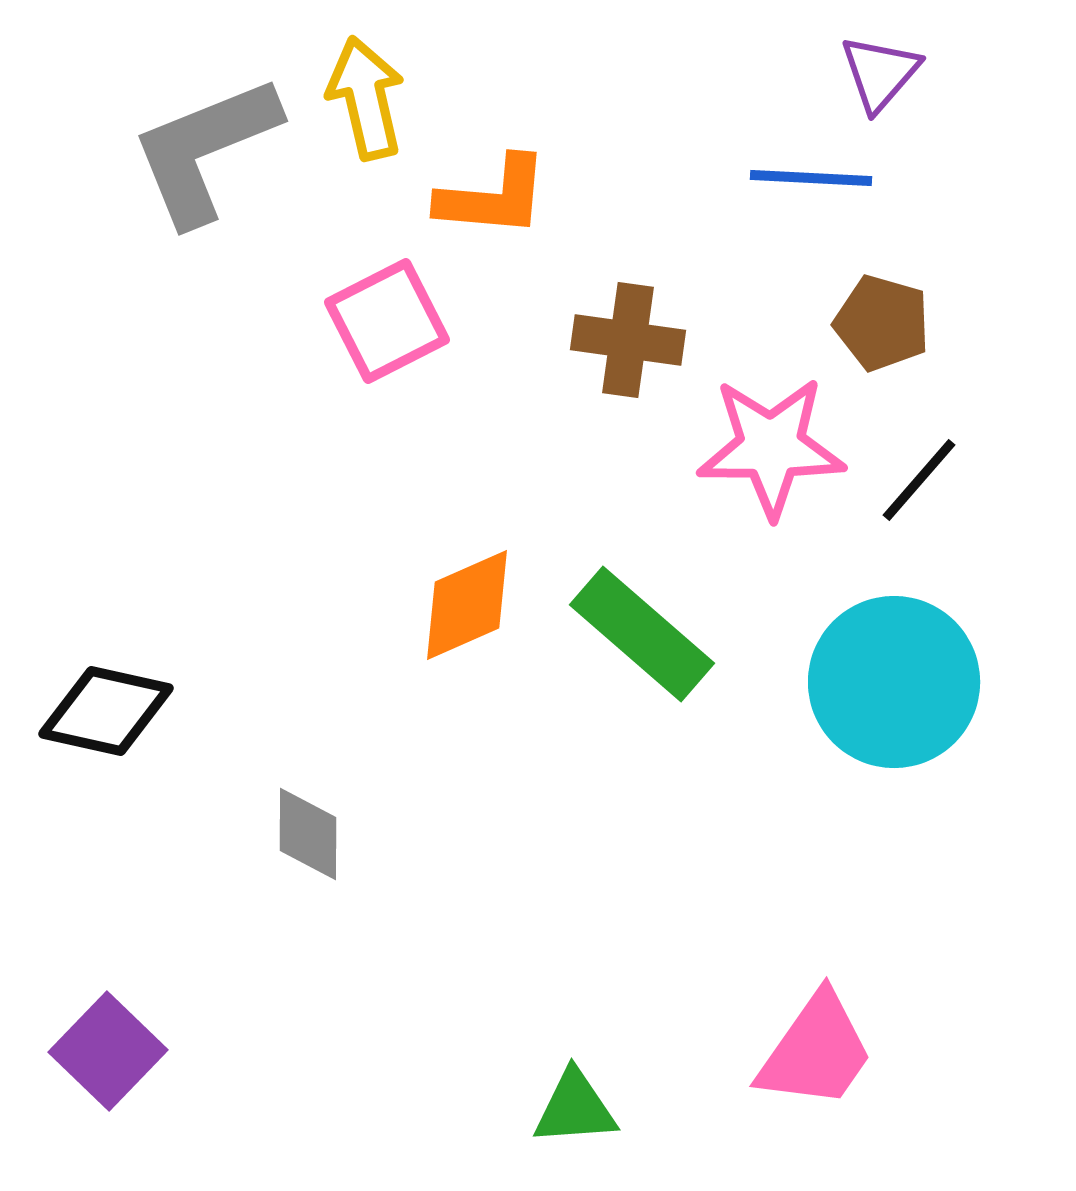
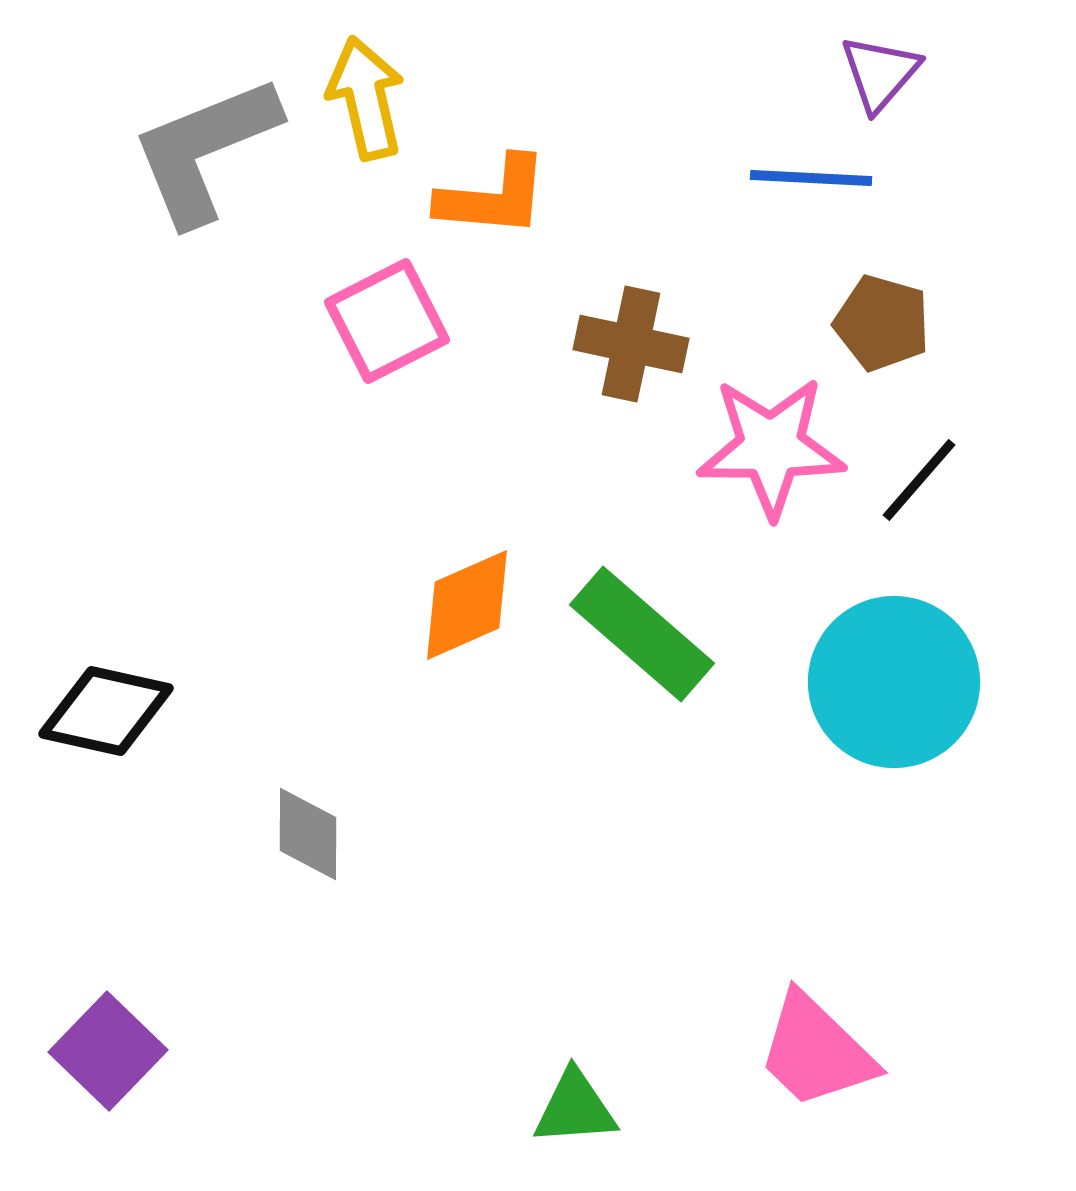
brown cross: moved 3 px right, 4 px down; rotated 4 degrees clockwise
pink trapezoid: rotated 99 degrees clockwise
